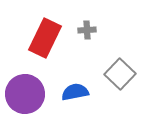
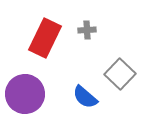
blue semicircle: moved 10 px right, 5 px down; rotated 128 degrees counterclockwise
